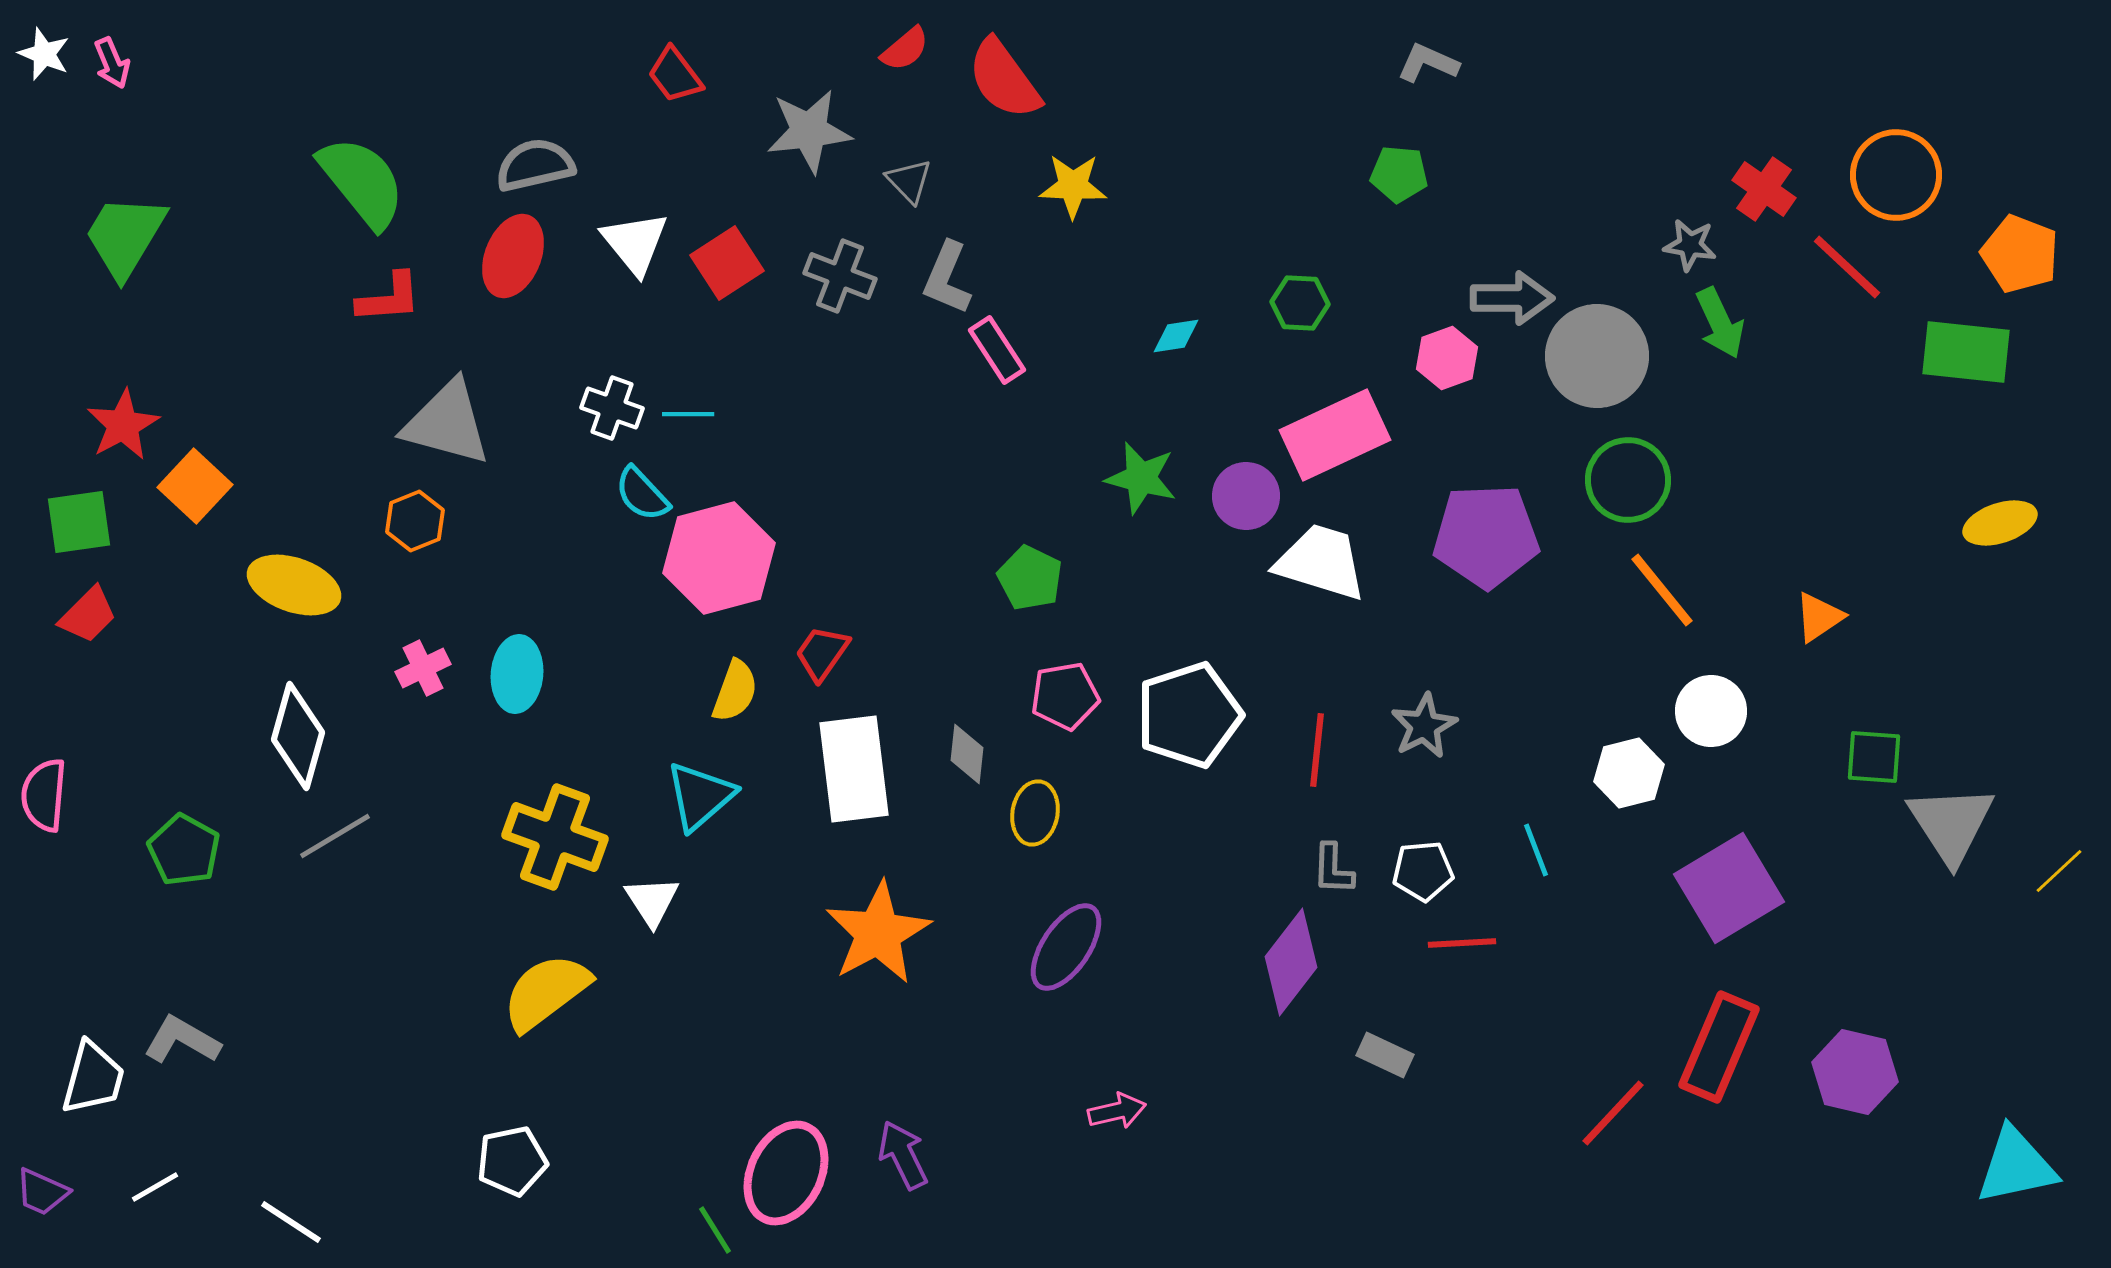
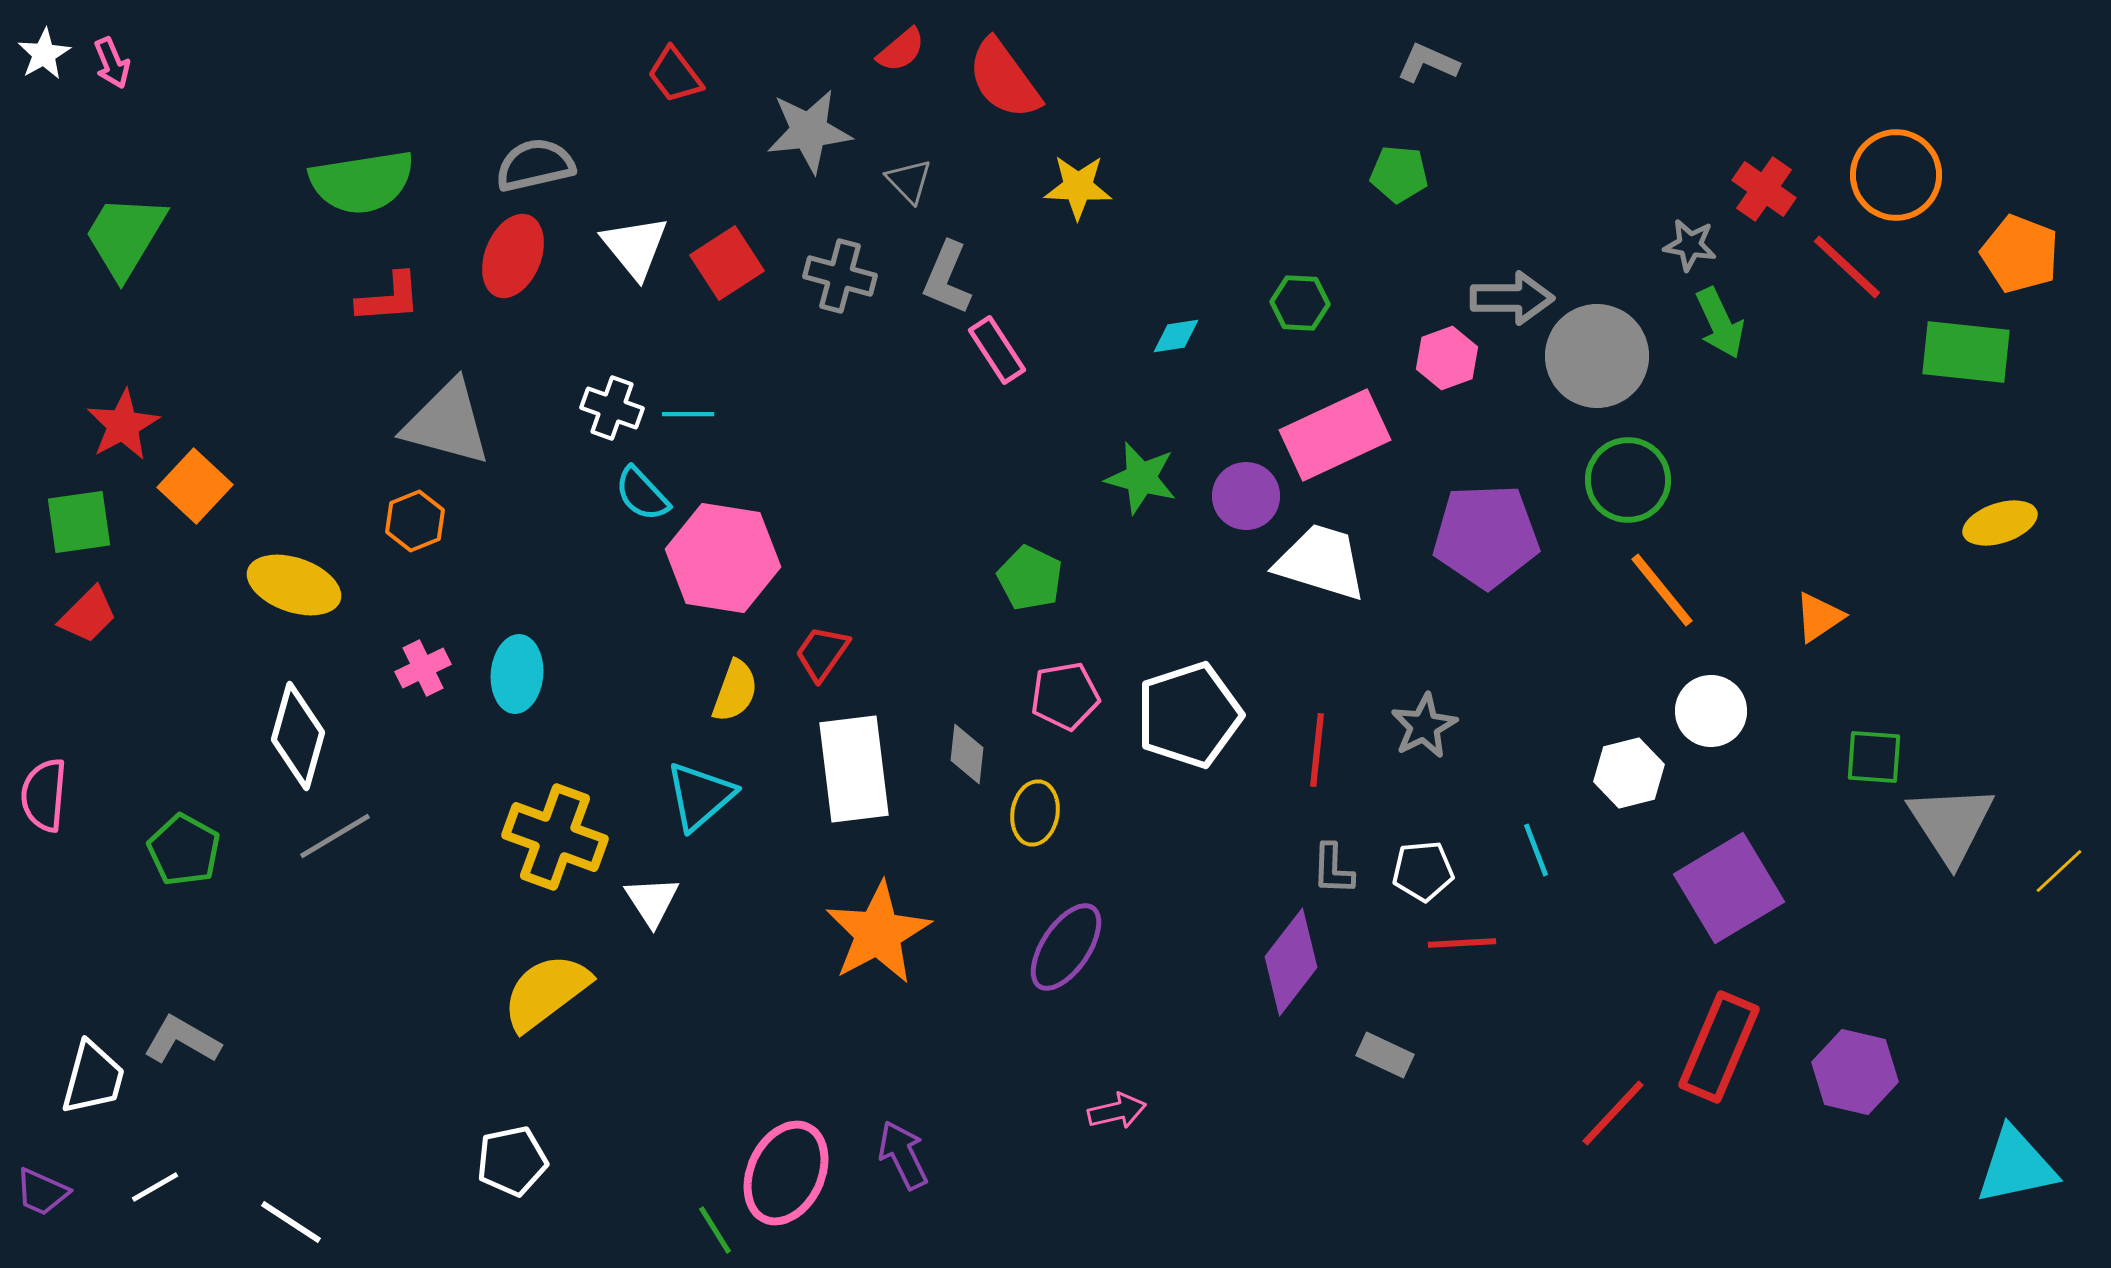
red semicircle at (905, 49): moved 4 px left, 1 px down
white star at (44, 54): rotated 20 degrees clockwise
green semicircle at (362, 182): rotated 120 degrees clockwise
yellow star at (1073, 186): moved 5 px right, 1 px down
white triangle at (635, 243): moved 4 px down
gray cross at (840, 276): rotated 6 degrees counterclockwise
pink hexagon at (719, 558): moved 4 px right; rotated 24 degrees clockwise
